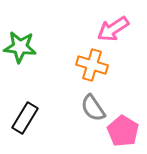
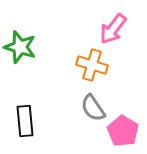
pink arrow: rotated 20 degrees counterclockwise
green star: rotated 12 degrees clockwise
black rectangle: moved 3 px down; rotated 36 degrees counterclockwise
